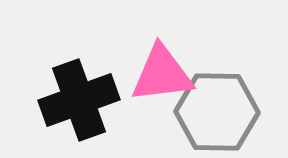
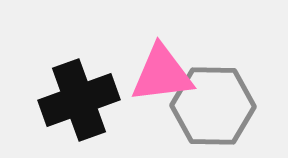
gray hexagon: moved 4 px left, 6 px up
